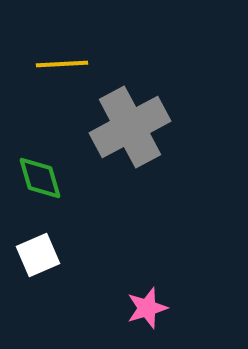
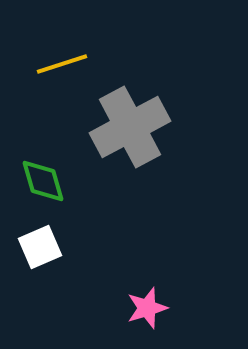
yellow line: rotated 15 degrees counterclockwise
green diamond: moved 3 px right, 3 px down
white square: moved 2 px right, 8 px up
